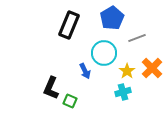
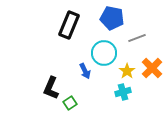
blue pentagon: rotated 30 degrees counterclockwise
green square: moved 2 px down; rotated 32 degrees clockwise
